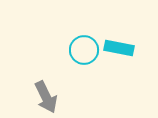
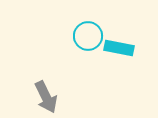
cyan circle: moved 4 px right, 14 px up
